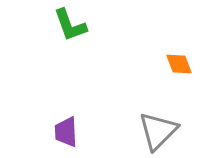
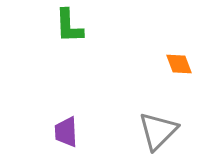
green L-shape: moved 1 px left, 1 px down; rotated 18 degrees clockwise
